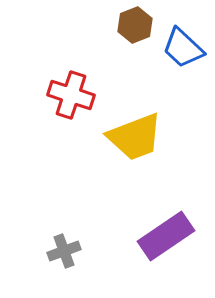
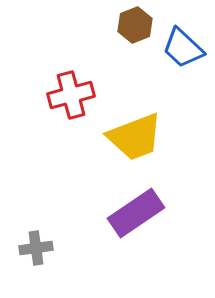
red cross: rotated 33 degrees counterclockwise
purple rectangle: moved 30 px left, 23 px up
gray cross: moved 28 px left, 3 px up; rotated 12 degrees clockwise
